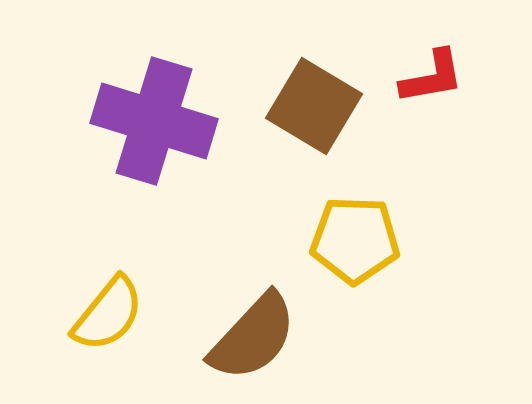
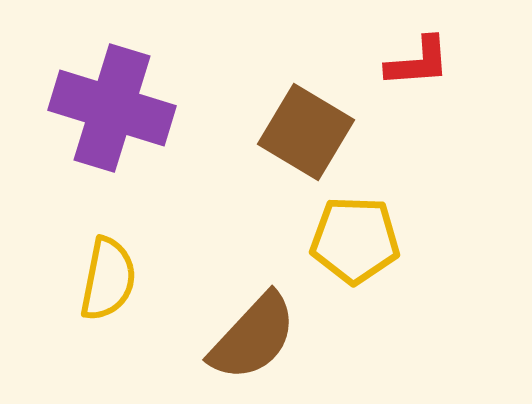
red L-shape: moved 14 px left, 15 px up; rotated 6 degrees clockwise
brown square: moved 8 px left, 26 px down
purple cross: moved 42 px left, 13 px up
yellow semicircle: moved 35 px up; rotated 28 degrees counterclockwise
